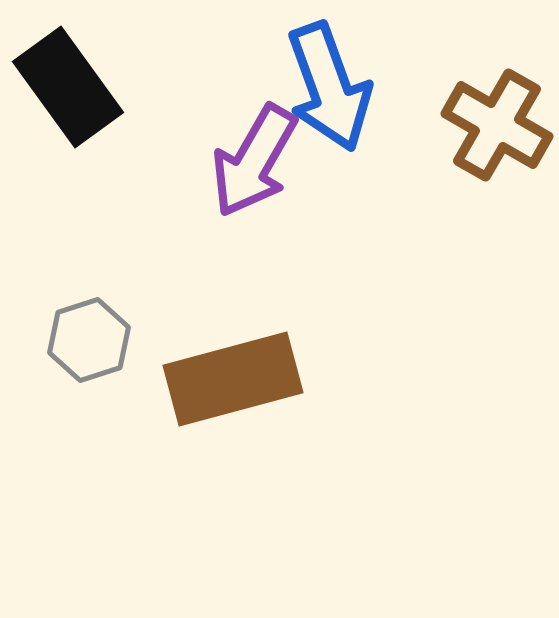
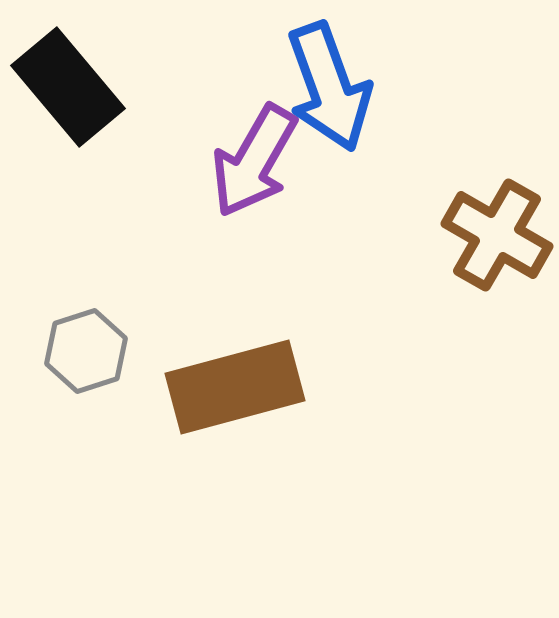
black rectangle: rotated 4 degrees counterclockwise
brown cross: moved 110 px down
gray hexagon: moved 3 px left, 11 px down
brown rectangle: moved 2 px right, 8 px down
